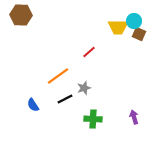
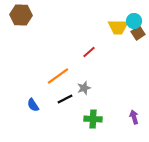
brown square: moved 1 px left, 1 px up; rotated 32 degrees clockwise
